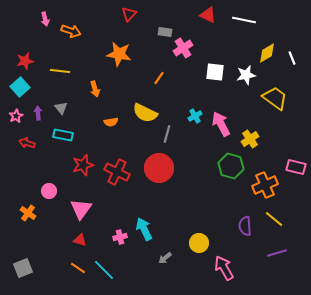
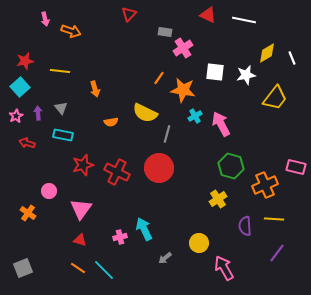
orange star at (119, 54): moved 64 px right, 36 px down
yellow trapezoid at (275, 98): rotated 92 degrees clockwise
yellow cross at (250, 139): moved 32 px left, 60 px down
yellow line at (274, 219): rotated 36 degrees counterclockwise
purple line at (277, 253): rotated 36 degrees counterclockwise
